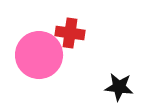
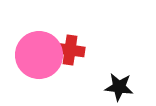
red cross: moved 17 px down
